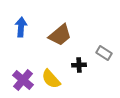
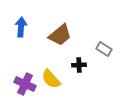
gray rectangle: moved 4 px up
purple cross: moved 2 px right, 4 px down; rotated 15 degrees counterclockwise
